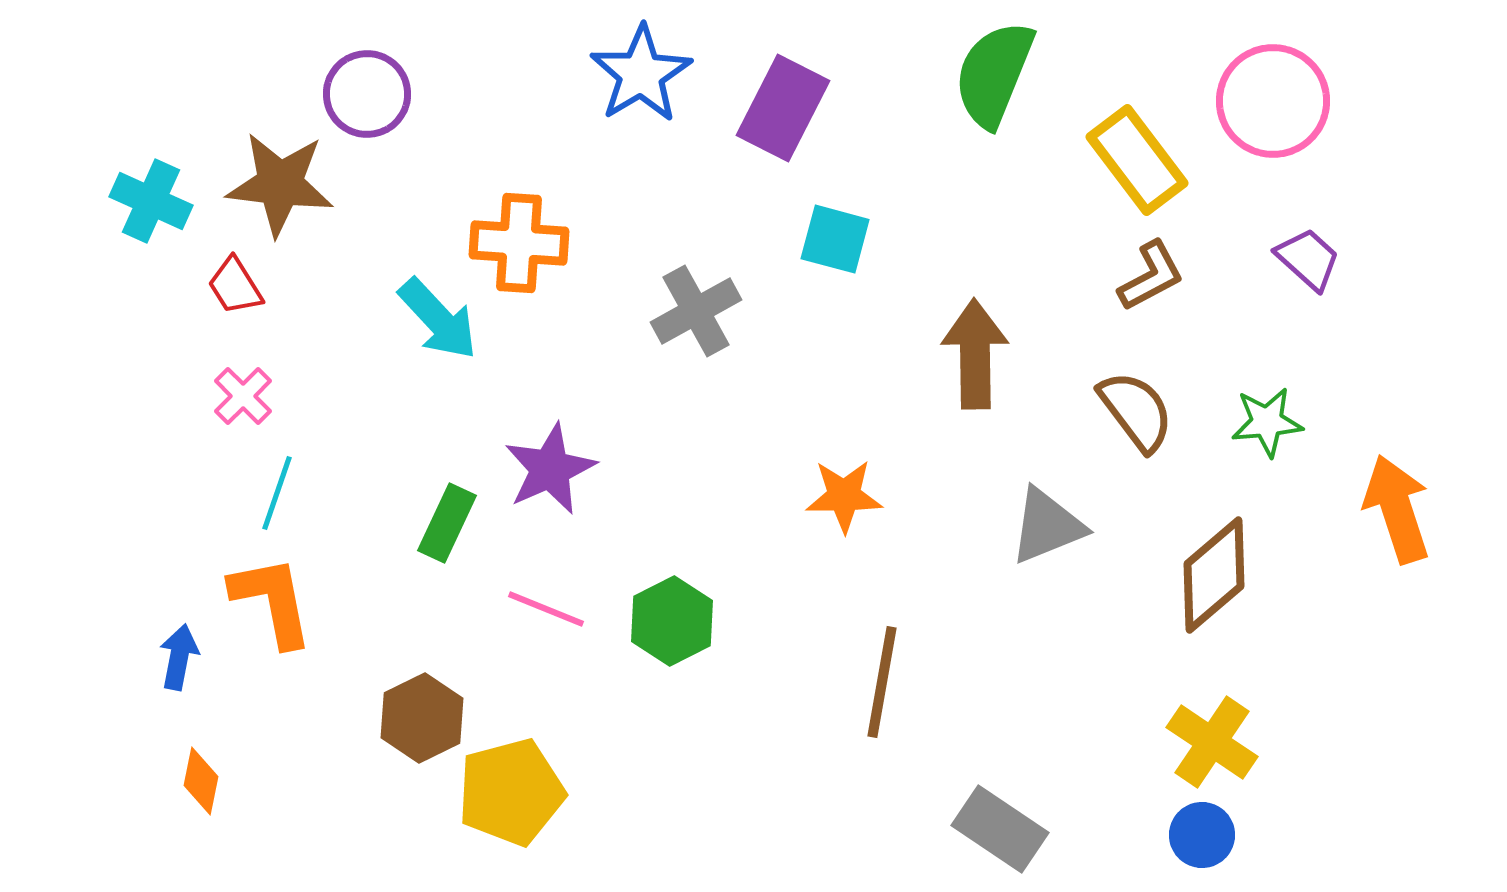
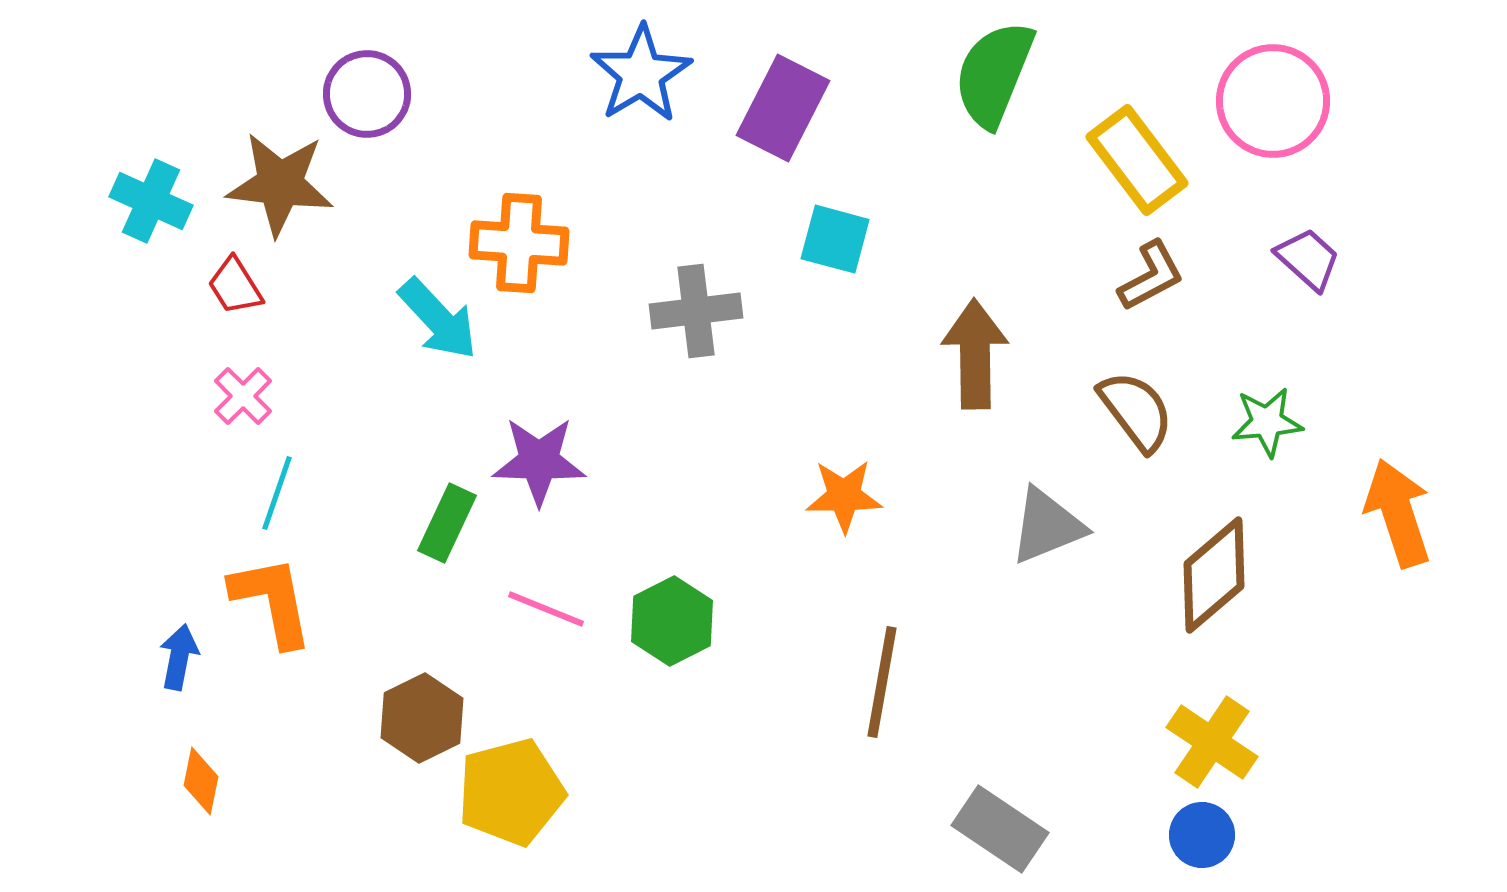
gray cross: rotated 22 degrees clockwise
purple star: moved 11 px left, 8 px up; rotated 26 degrees clockwise
orange arrow: moved 1 px right, 4 px down
